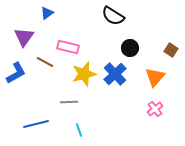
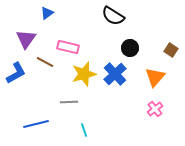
purple triangle: moved 2 px right, 2 px down
cyan line: moved 5 px right
